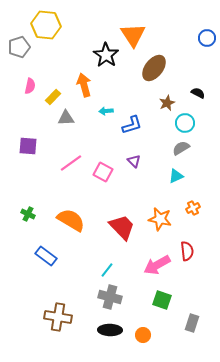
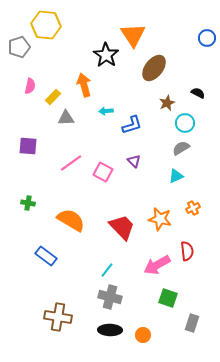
green cross: moved 11 px up; rotated 16 degrees counterclockwise
green square: moved 6 px right, 2 px up
